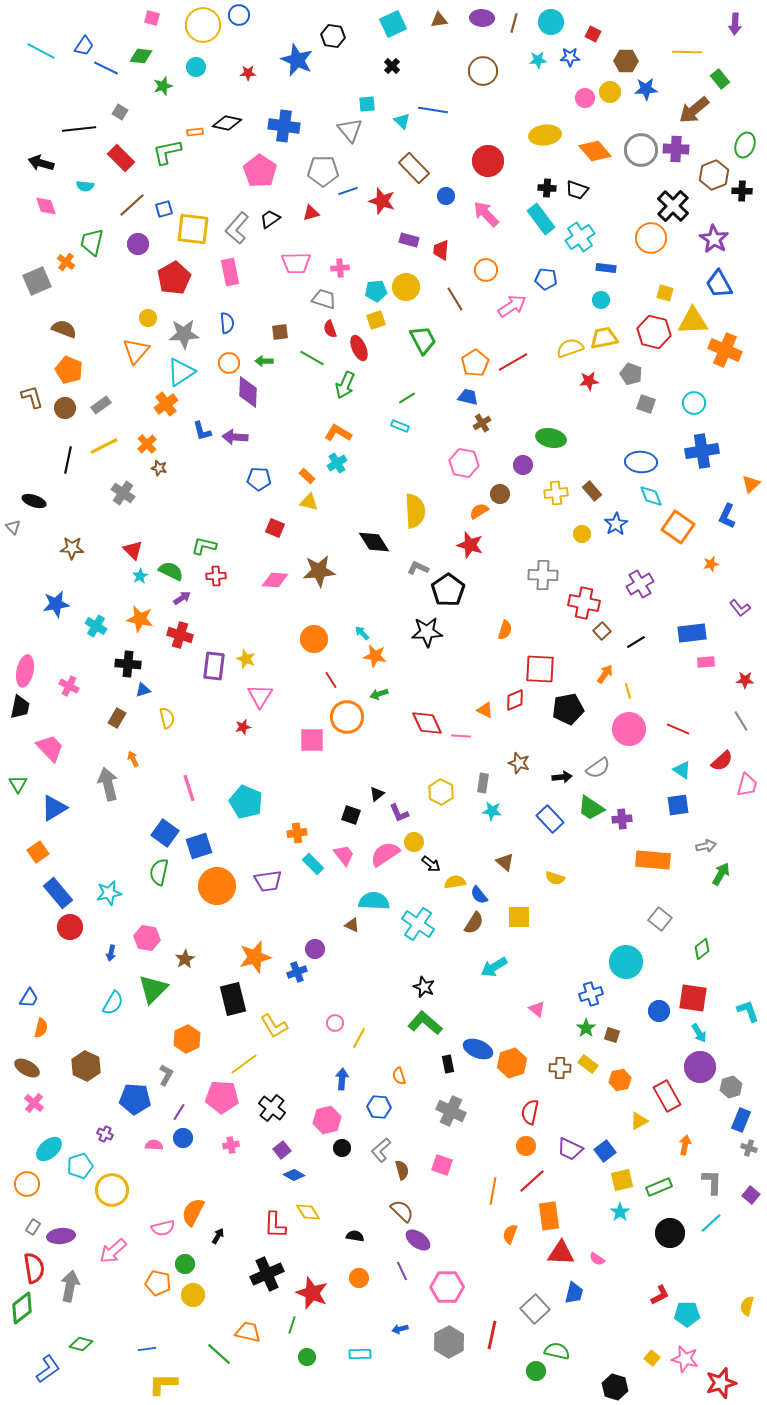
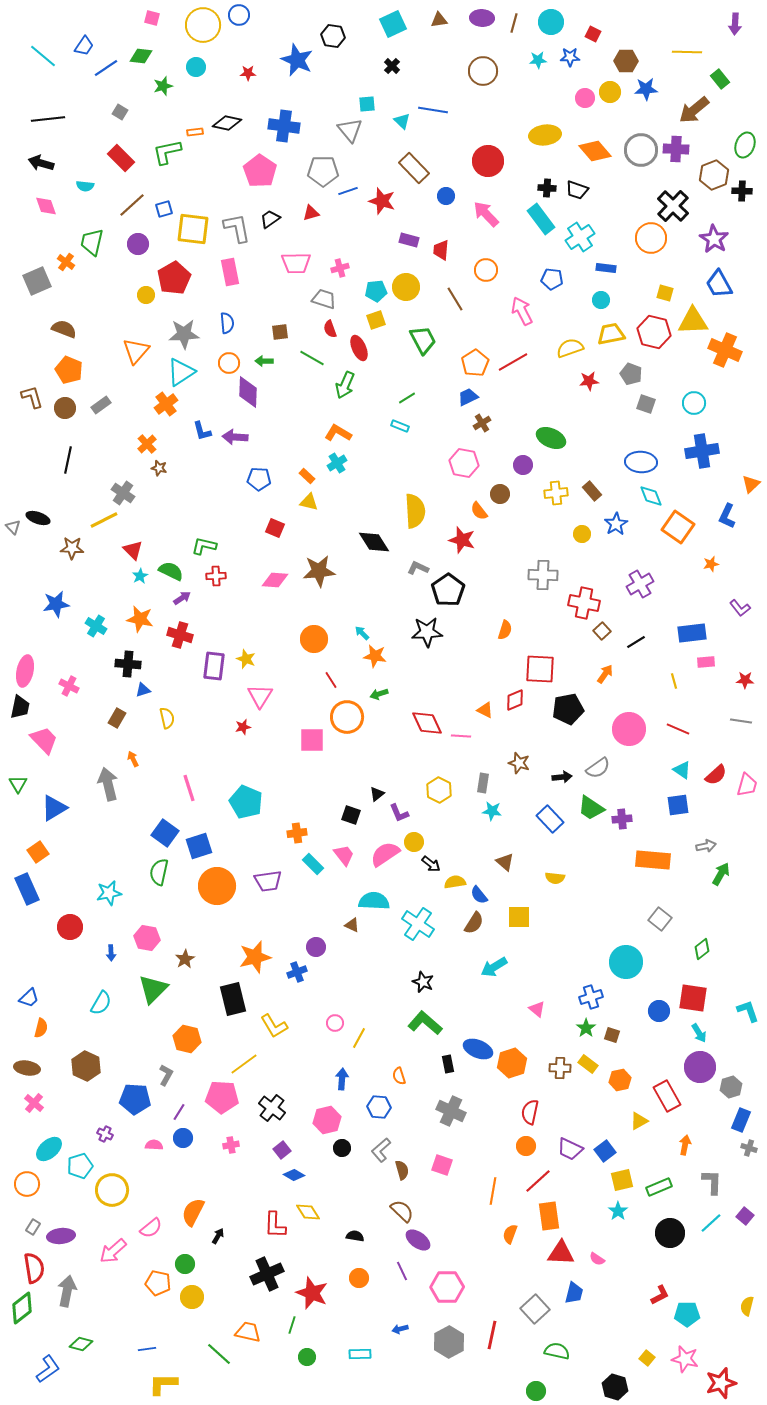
cyan line at (41, 51): moved 2 px right, 5 px down; rotated 12 degrees clockwise
blue line at (106, 68): rotated 60 degrees counterclockwise
black line at (79, 129): moved 31 px left, 10 px up
gray L-shape at (237, 228): rotated 128 degrees clockwise
pink cross at (340, 268): rotated 12 degrees counterclockwise
blue pentagon at (546, 279): moved 6 px right
pink arrow at (512, 306): moved 10 px right, 5 px down; rotated 84 degrees counterclockwise
yellow circle at (148, 318): moved 2 px left, 23 px up
yellow trapezoid at (604, 338): moved 7 px right, 4 px up
blue trapezoid at (468, 397): rotated 40 degrees counterclockwise
green ellipse at (551, 438): rotated 12 degrees clockwise
yellow line at (104, 446): moved 74 px down
black ellipse at (34, 501): moved 4 px right, 17 px down
orange semicircle at (479, 511): rotated 96 degrees counterclockwise
red star at (470, 545): moved 8 px left, 5 px up
yellow line at (628, 691): moved 46 px right, 10 px up
gray line at (741, 721): rotated 50 degrees counterclockwise
pink trapezoid at (50, 748): moved 6 px left, 8 px up
red semicircle at (722, 761): moved 6 px left, 14 px down
yellow hexagon at (441, 792): moved 2 px left, 2 px up
yellow semicircle at (555, 878): rotated 12 degrees counterclockwise
blue rectangle at (58, 893): moved 31 px left, 4 px up; rotated 16 degrees clockwise
purple circle at (315, 949): moved 1 px right, 2 px up
blue arrow at (111, 953): rotated 14 degrees counterclockwise
black star at (424, 987): moved 1 px left, 5 px up
blue cross at (591, 994): moved 3 px down
blue trapezoid at (29, 998): rotated 15 degrees clockwise
cyan semicircle at (113, 1003): moved 12 px left
orange hexagon at (187, 1039): rotated 20 degrees counterclockwise
brown ellipse at (27, 1068): rotated 20 degrees counterclockwise
red line at (532, 1181): moved 6 px right
purple square at (751, 1195): moved 6 px left, 21 px down
cyan star at (620, 1212): moved 2 px left, 1 px up
pink semicircle at (163, 1228): moved 12 px left; rotated 25 degrees counterclockwise
gray arrow at (70, 1286): moved 3 px left, 5 px down
yellow circle at (193, 1295): moved 1 px left, 2 px down
yellow square at (652, 1358): moved 5 px left
green circle at (536, 1371): moved 20 px down
